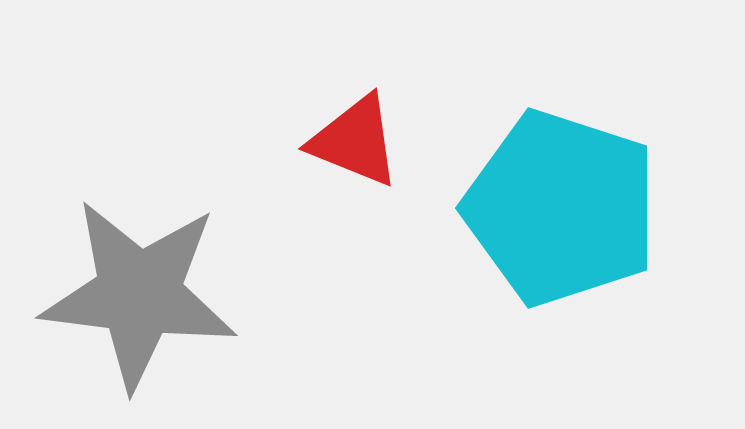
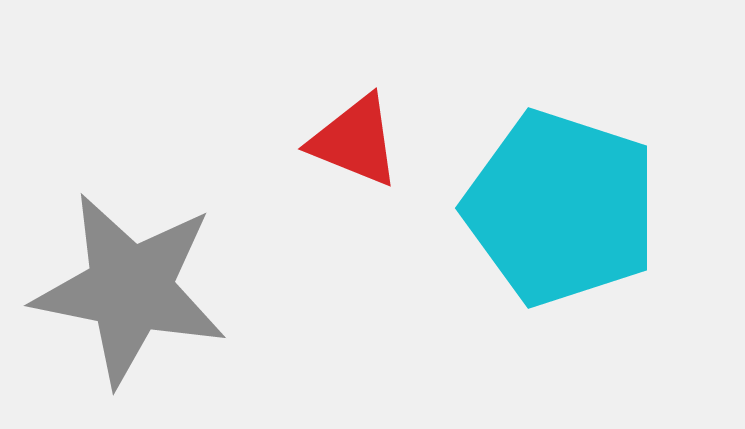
gray star: moved 9 px left, 5 px up; rotated 4 degrees clockwise
